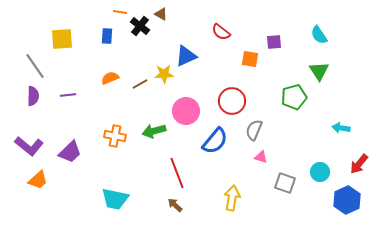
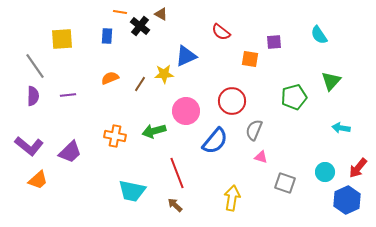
green triangle: moved 12 px right, 10 px down; rotated 15 degrees clockwise
brown line: rotated 28 degrees counterclockwise
red arrow: moved 1 px left, 4 px down
cyan circle: moved 5 px right
cyan trapezoid: moved 17 px right, 8 px up
